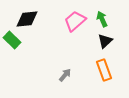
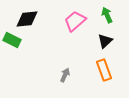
green arrow: moved 5 px right, 4 px up
green rectangle: rotated 18 degrees counterclockwise
gray arrow: rotated 16 degrees counterclockwise
